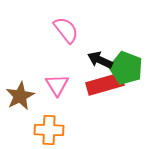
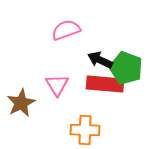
pink semicircle: rotated 72 degrees counterclockwise
red rectangle: rotated 21 degrees clockwise
brown star: moved 1 px right, 7 px down
orange cross: moved 36 px right
